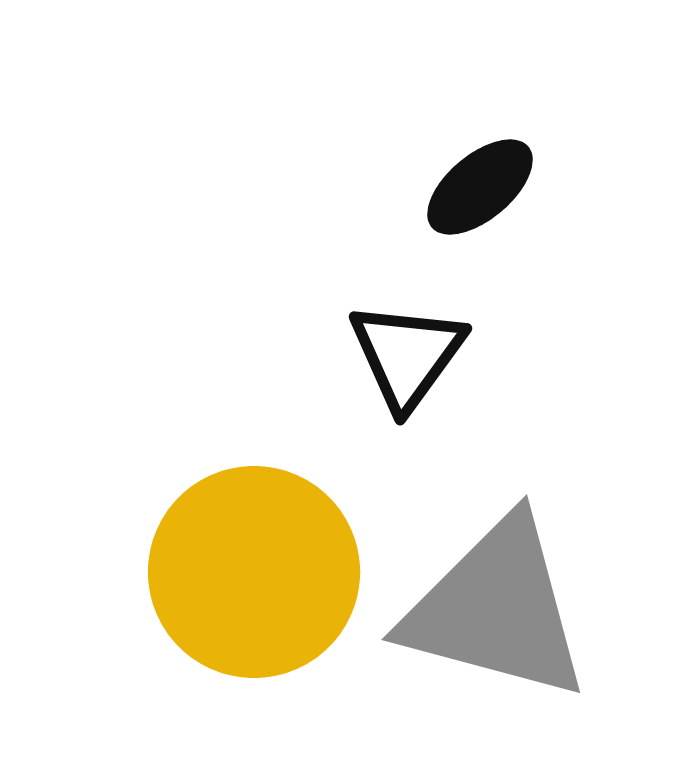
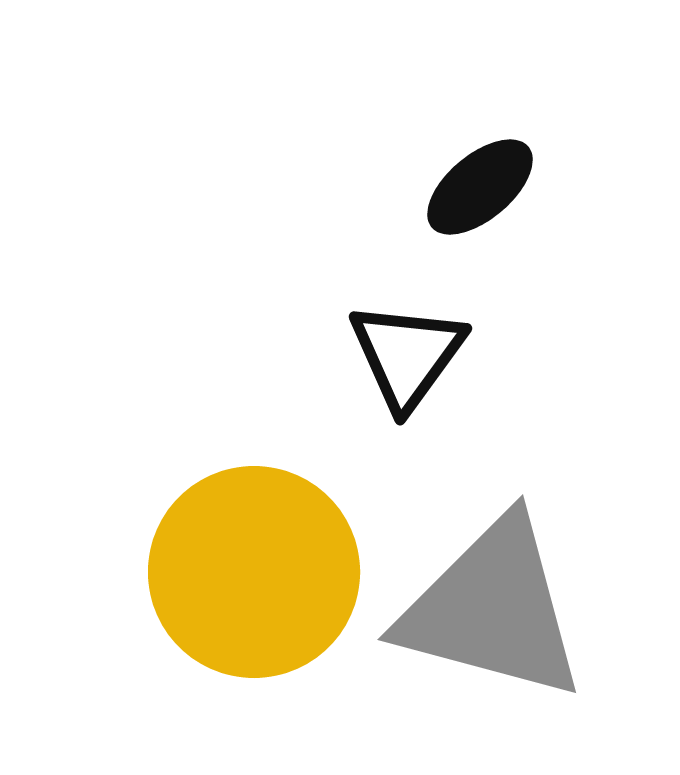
gray triangle: moved 4 px left
